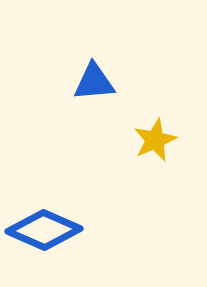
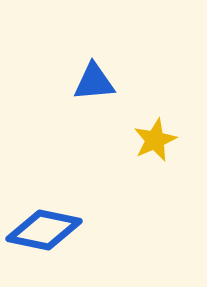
blue diamond: rotated 12 degrees counterclockwise
